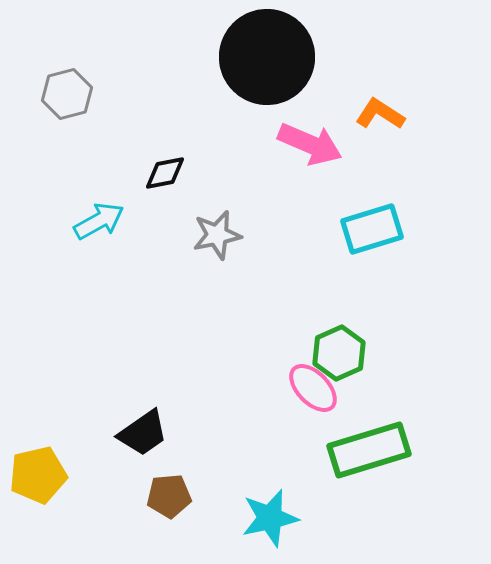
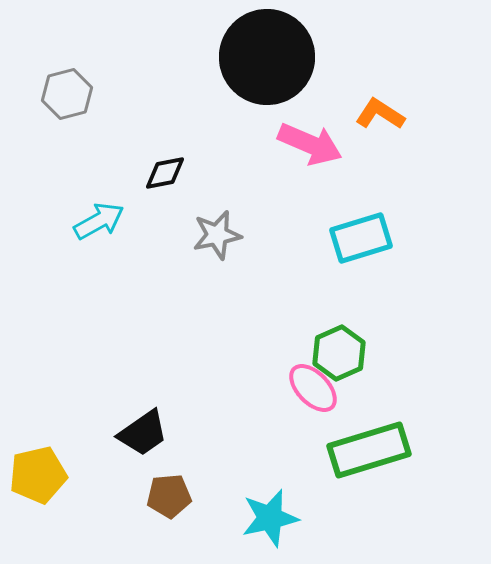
cyan rectangle: moved 11 px left, 9 px down
